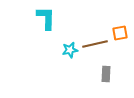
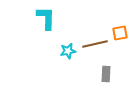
cyan star: moved 2 px left, 1 px down
